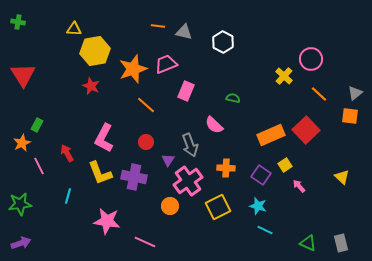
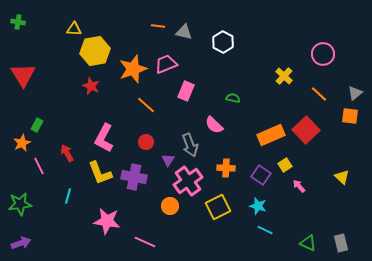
pink circle at (311, 59): moved 12 px right, 5 px up
